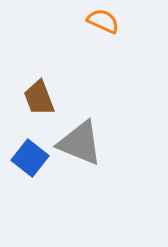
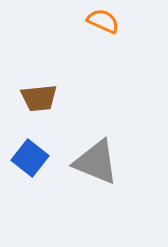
brown trapezoid: rotated 75 degrees counterclockwise
gray triangle: moved 16 px right, 19 px down
